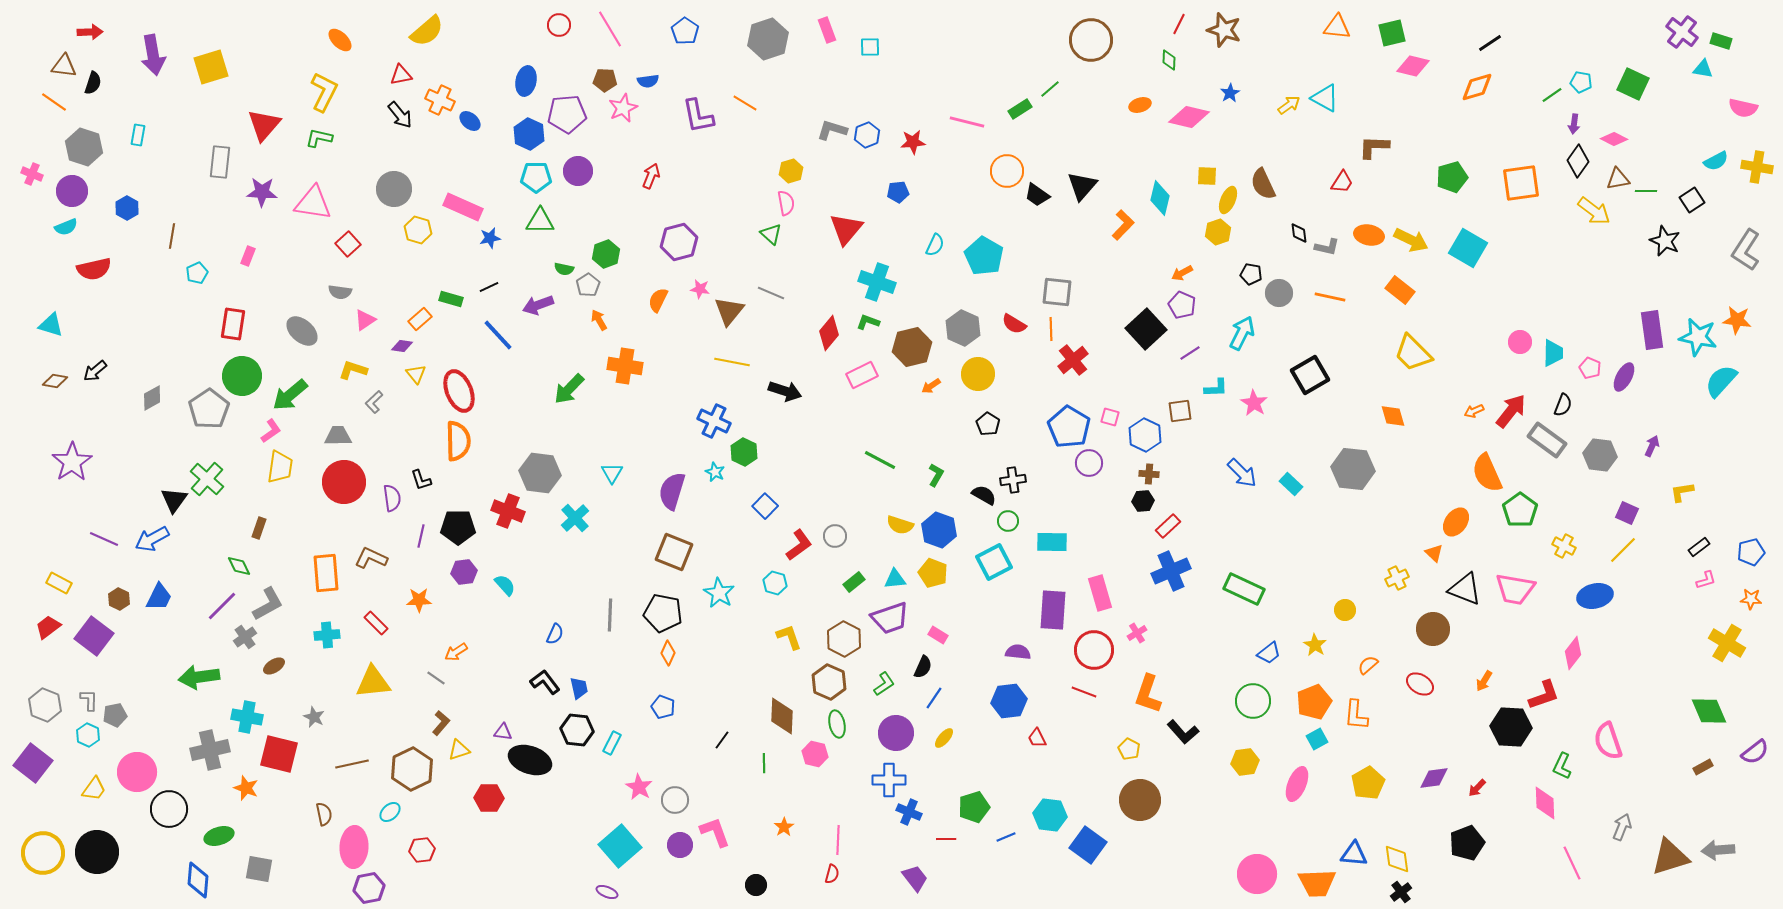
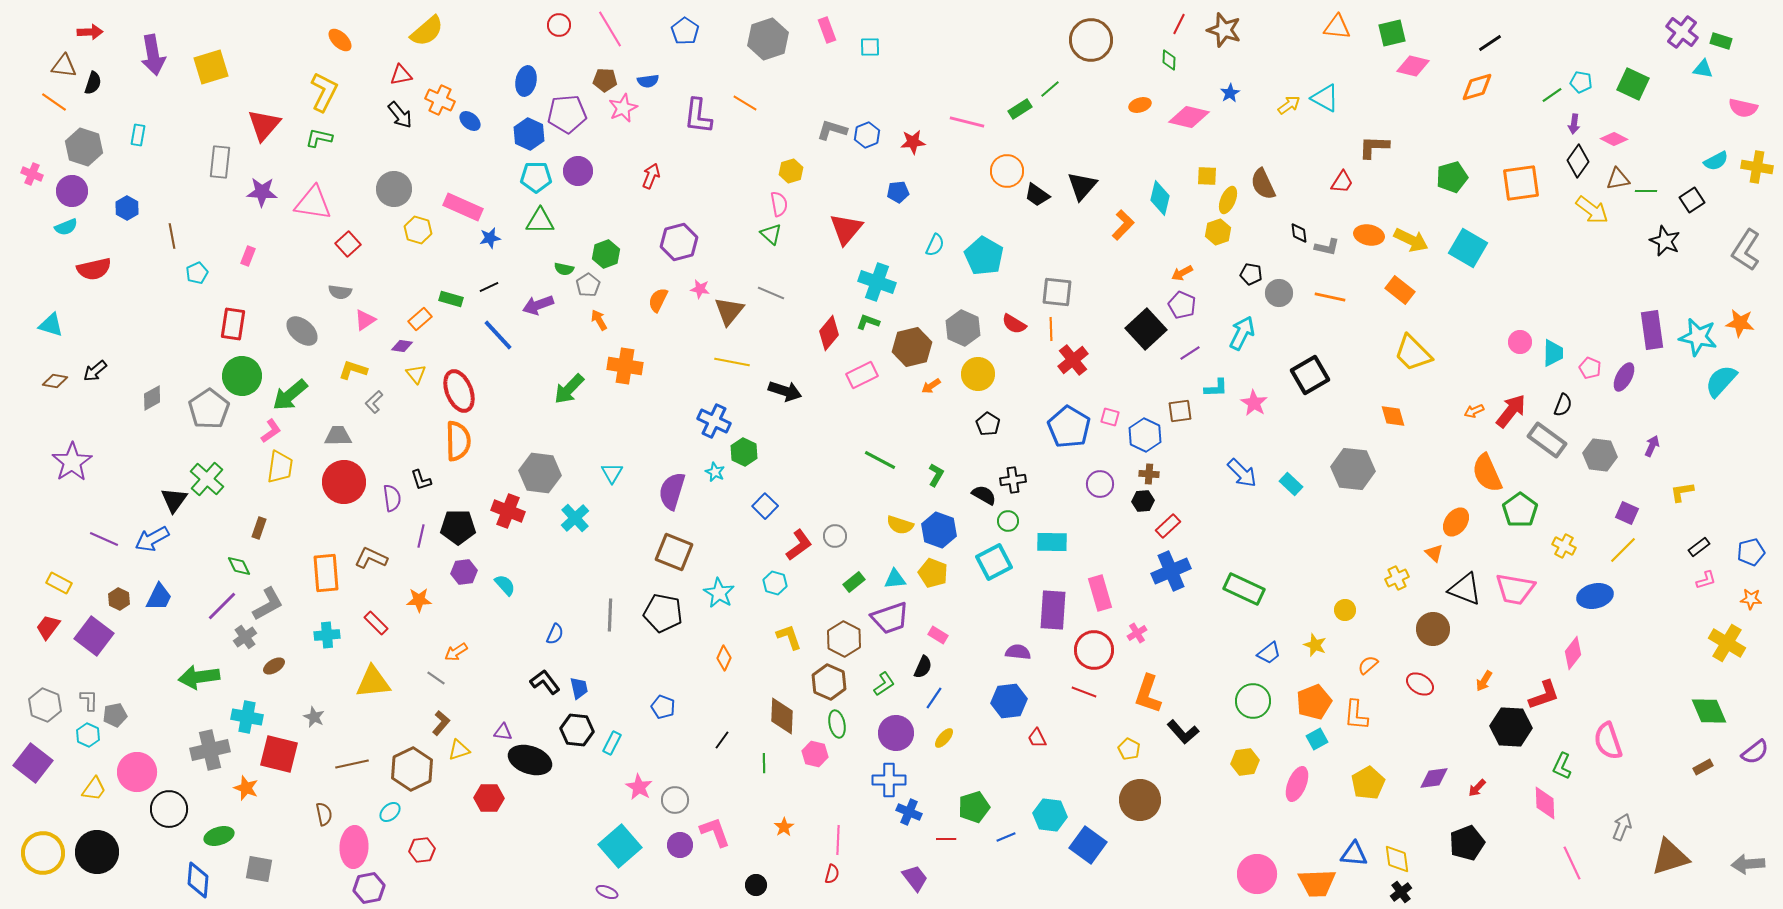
purple L-shape at (698, 116): rotated 18 degrees clockwise
pink semicircle at (786, 203): moved 7 px left, 1 px down
yellow arrow at (1594, 211): moved 2 px left, 1 px up
brown line at (172, 236): rotated 20 degrees counterclockwise
orange star at (1737, 320): moved 3 px right, 3 px down
purple circle at (1089, 463): moved 11 px right, 21 px down
red trapezoid at (48, 627): rotated 16 degrees counterclockwise
yellow star at (1315, 645): rotated 10 degrees counterclockwise
orange diamond at (668, 653): moved 56 px right, 5 px down
gray arrow at (1718, 850): moved 30 px right, 14 px down
